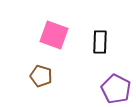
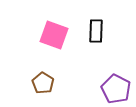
black rectangle: moved 4 px left, 11 px up
brown pentagon: moved 2 px right, 7 px down; rotated 15 degrees clockwise
